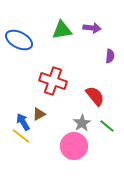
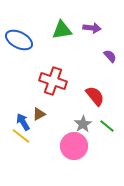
purple semicircle: rotated 48 degrees counterclockwise
gray star: moved 1 px right, 1 px down
